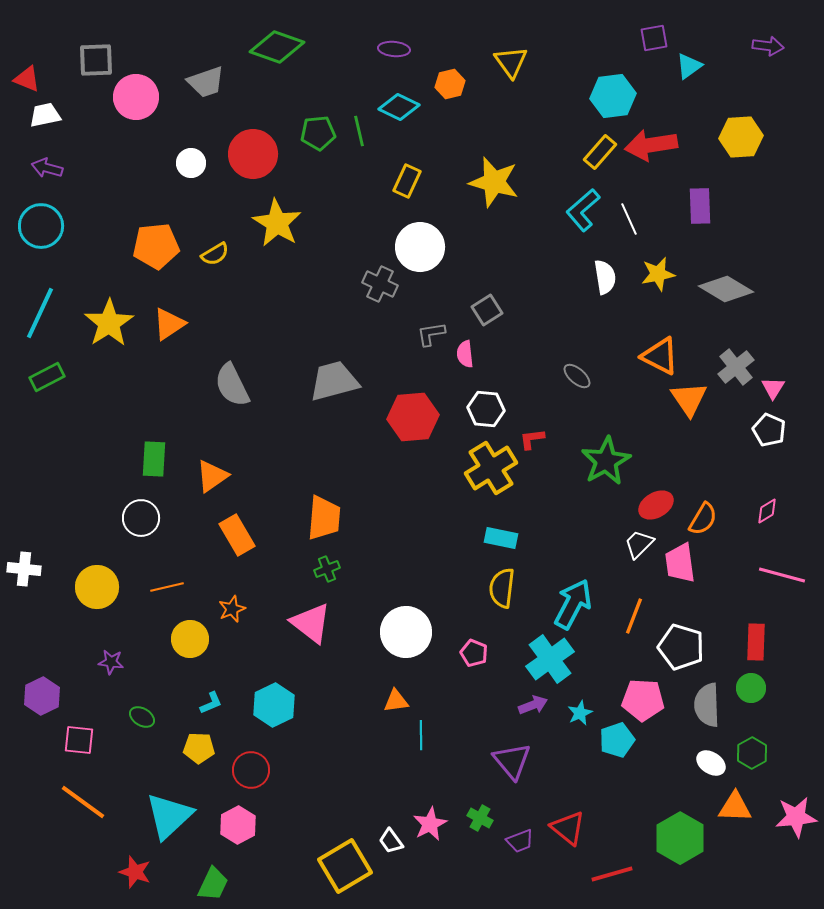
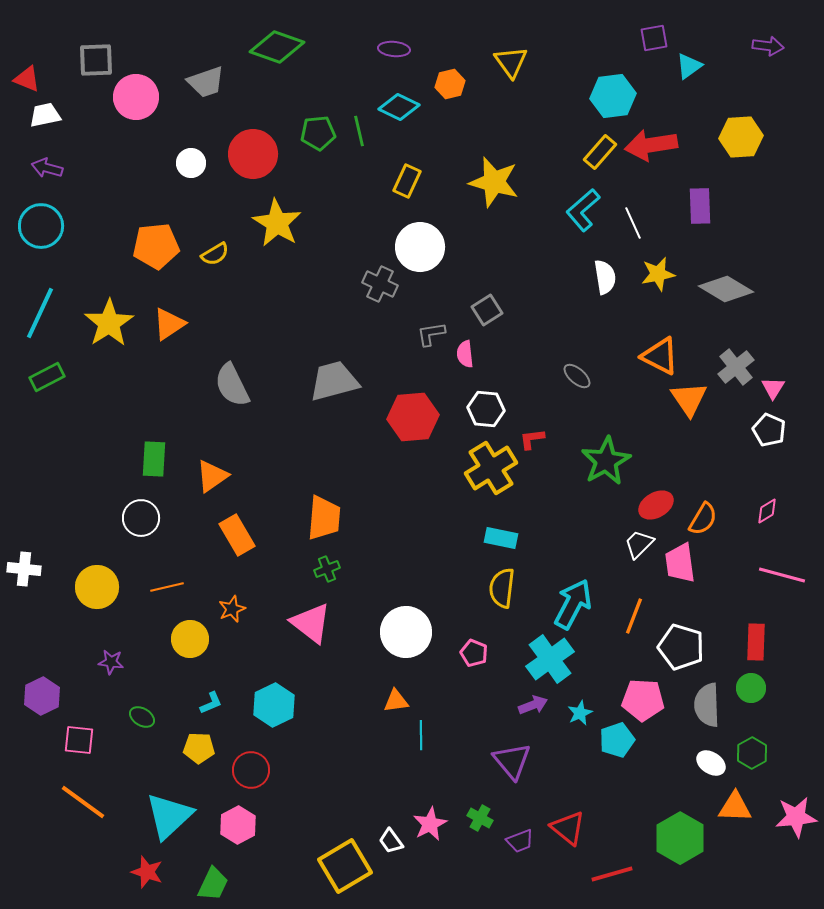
white line at (629, 219): moved 4 px right, 4 px down
red star at (135, 872): moved 12 px right
